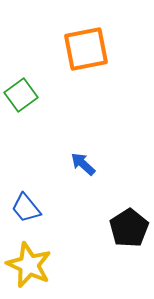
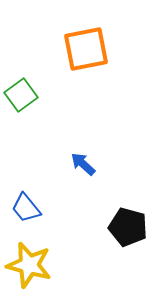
black pentagon: moved 1 px left, 1 px up; rotated 24 degrees counterclockwise
yellow star: rotated 9 degrees counterclockwise
